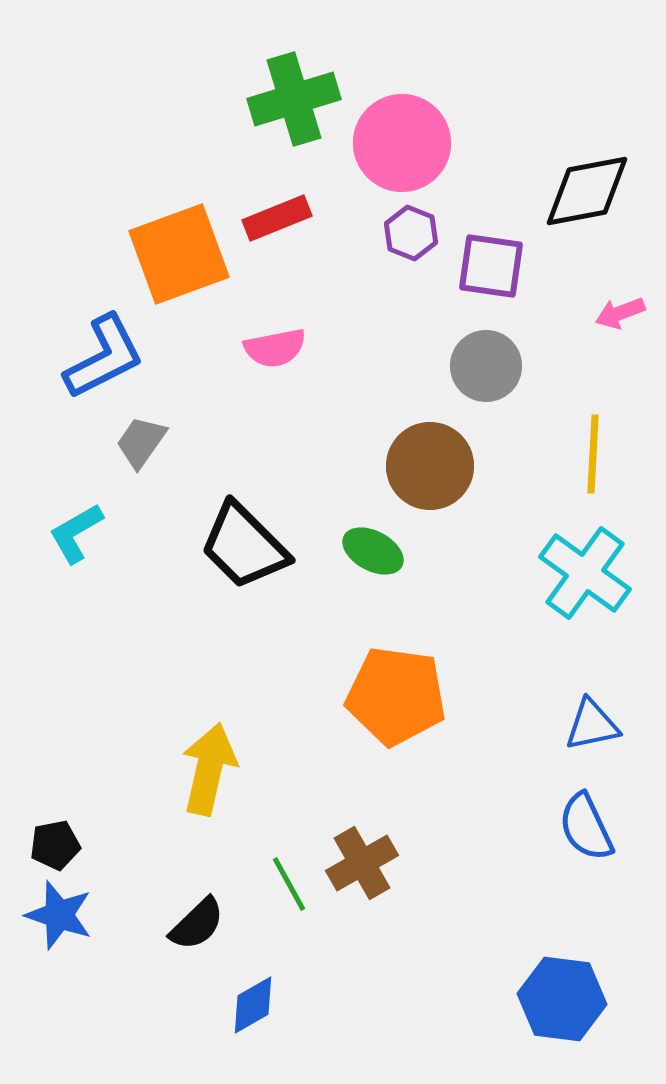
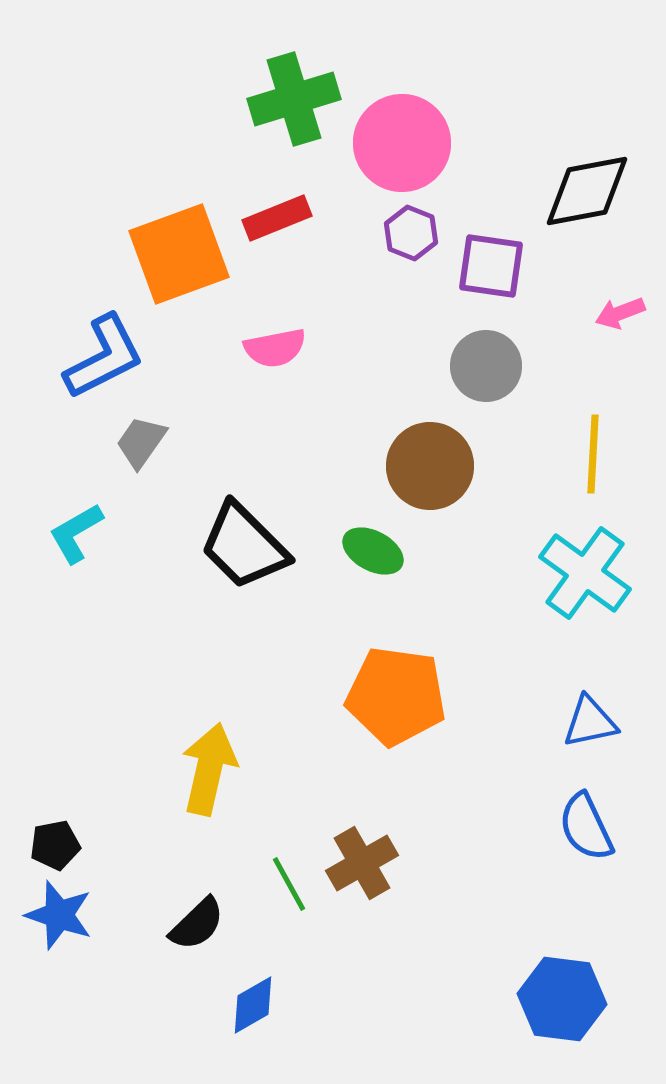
blue triangle: moved 2 px left, 3 px up
